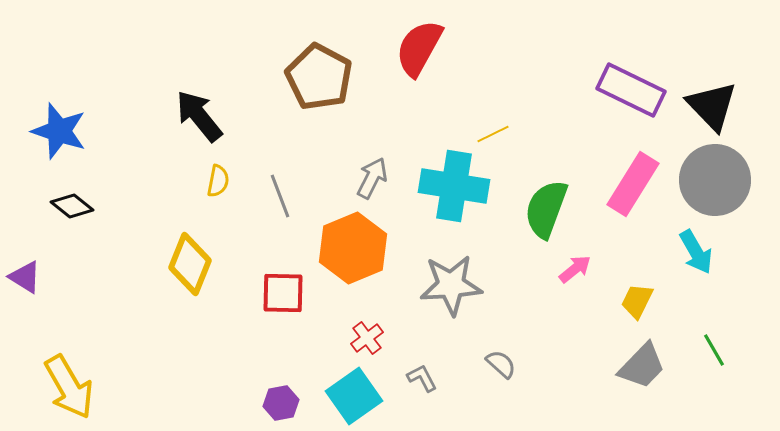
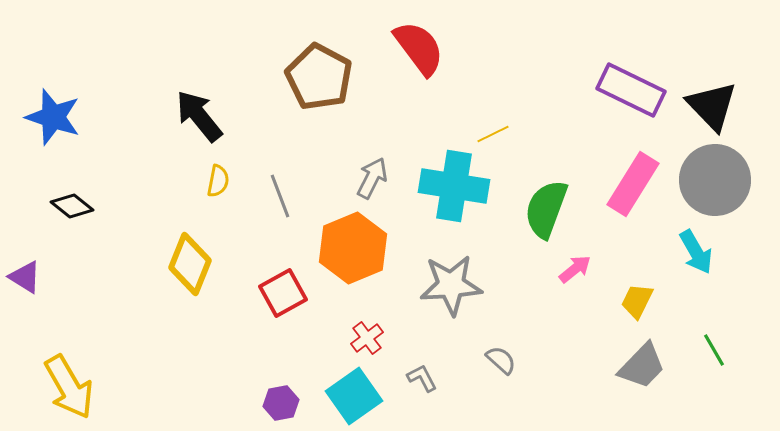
red semicircle: rotated 114 degrees clockwise
blue star: moved 6 px left, 14 px up
red square: rotated 30 degrees counterclockwise
gray semicircle: moved 4 px up
